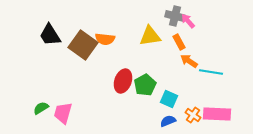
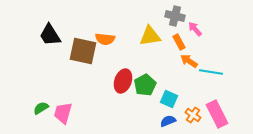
pink arrow: moved 7 px right, 8 px down
brown square: moved 6 px down; rotated 24 degrees counterclockwise
pink rectangle: rotated 60 degrees clockwise
